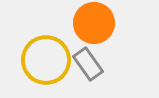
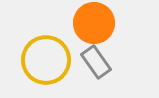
gray rectangle: moved 8 px right, 2 px up
